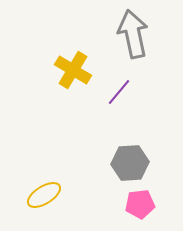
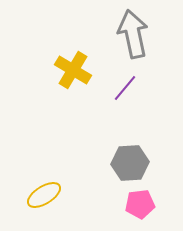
purple line: moved 6 px right, 4 px up
